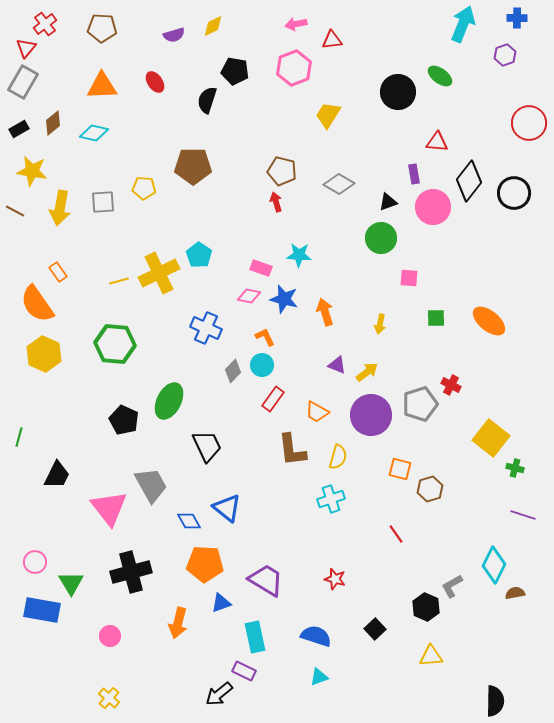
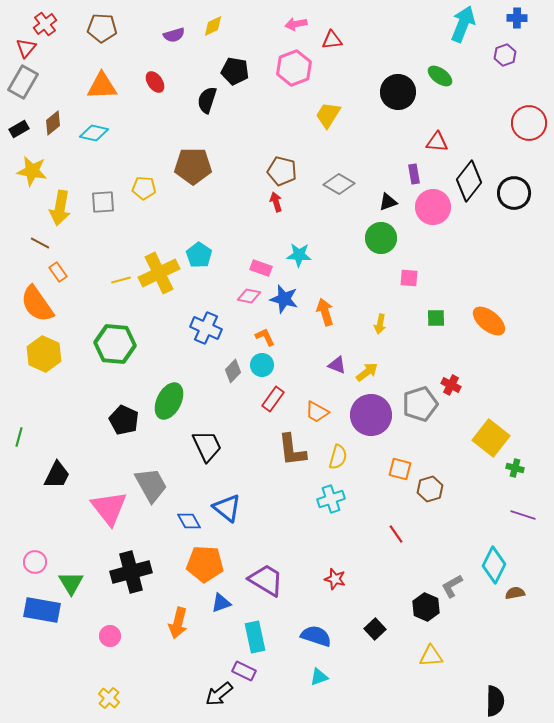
brown line at (15, 211): moved 25 px right, 32 px down
yellow line at (119, 281): moved 2 px right, 1 px up
